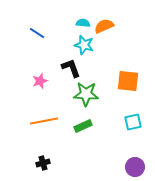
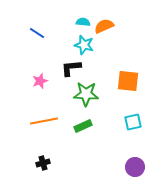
cyan semicircle: moved 1 px up
black L-shape: rotated 75 degrees counterclockwise
